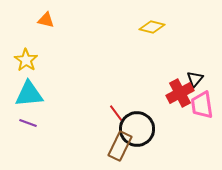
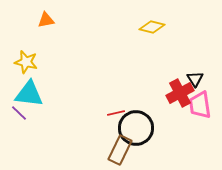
orange triangle: rotated 24 degrees counterclockwise
yellow star: moved 2 px down; rotated 20 degrees counterclockwise
black triangle: rotated 12 degrees counterclockwise
cyan triangle: rotated 12 degrees clockwise
pink trapezoid: moved 2 px left
red line: rotated 66 degrees counterclockwise
purple line: moved 9 px left, 10 px up; rotated 24 degrees clockwise
black circle: moved 1 px left, 1 px up
brown rectangle: moved 4 px down
